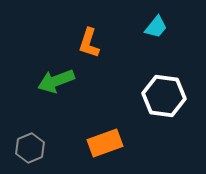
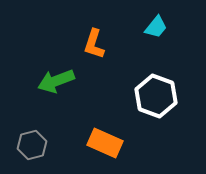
orange L-shape: moved 5 px right, 1 px down
white hexagon: moved 8 px left; rotated 12 degrees clockwise
orange rectangle: rotated 44 degrees clockwise
gray hexagon: moved 2 px right, 3 px up; rotated 8 degrees clockwise
